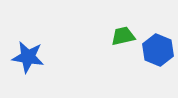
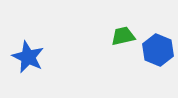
blue star: rotated 16 degrees clockwise
